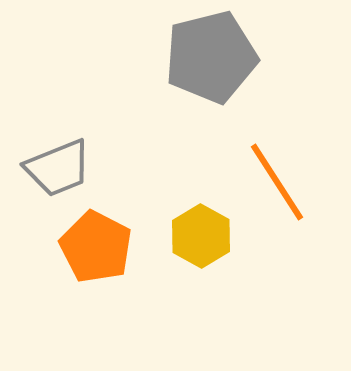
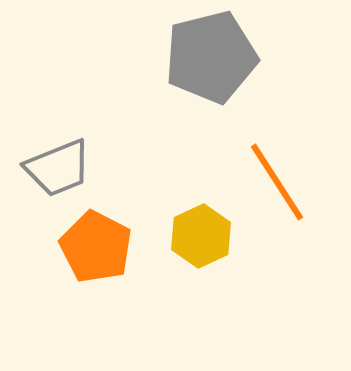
yellow hexagon: rotated 6 degrees clockwise
